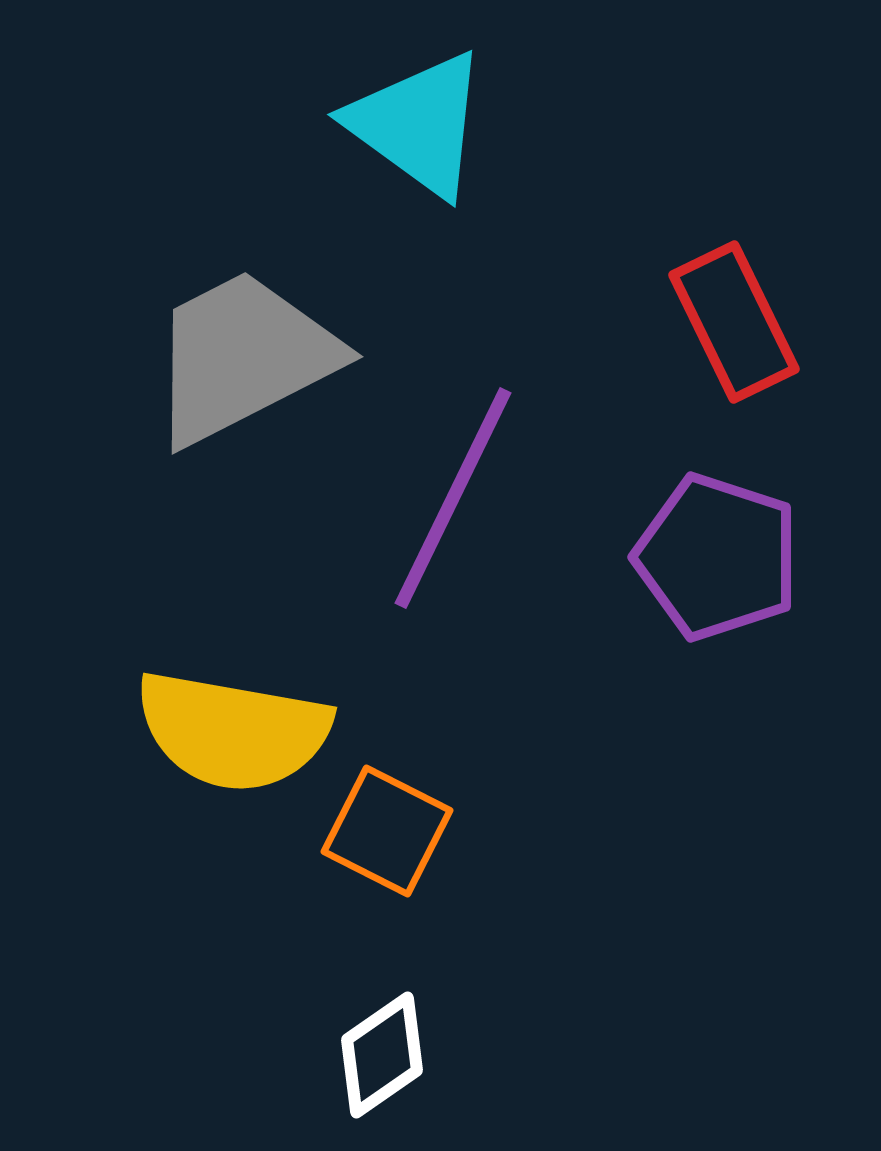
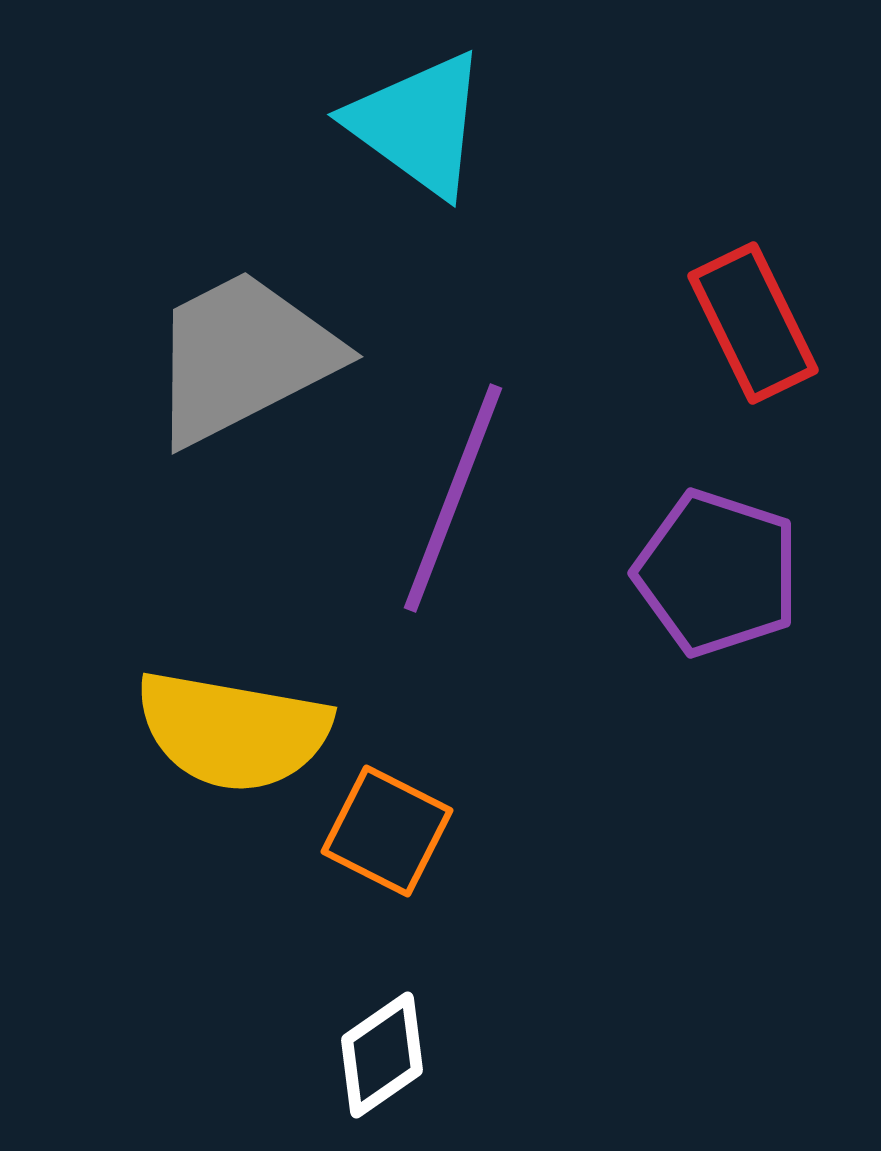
red rectangle: moved 19 px right, 1 px down
purple line: rotated 5 degrees counterclockwise
purple pentagon: moved 16 px down
